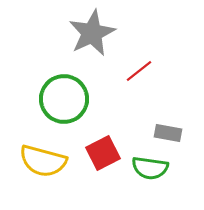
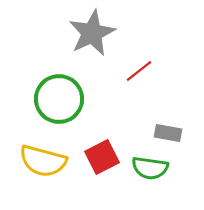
green circle: moved 5 px left
red square: moved 1 px left, 4 px down
